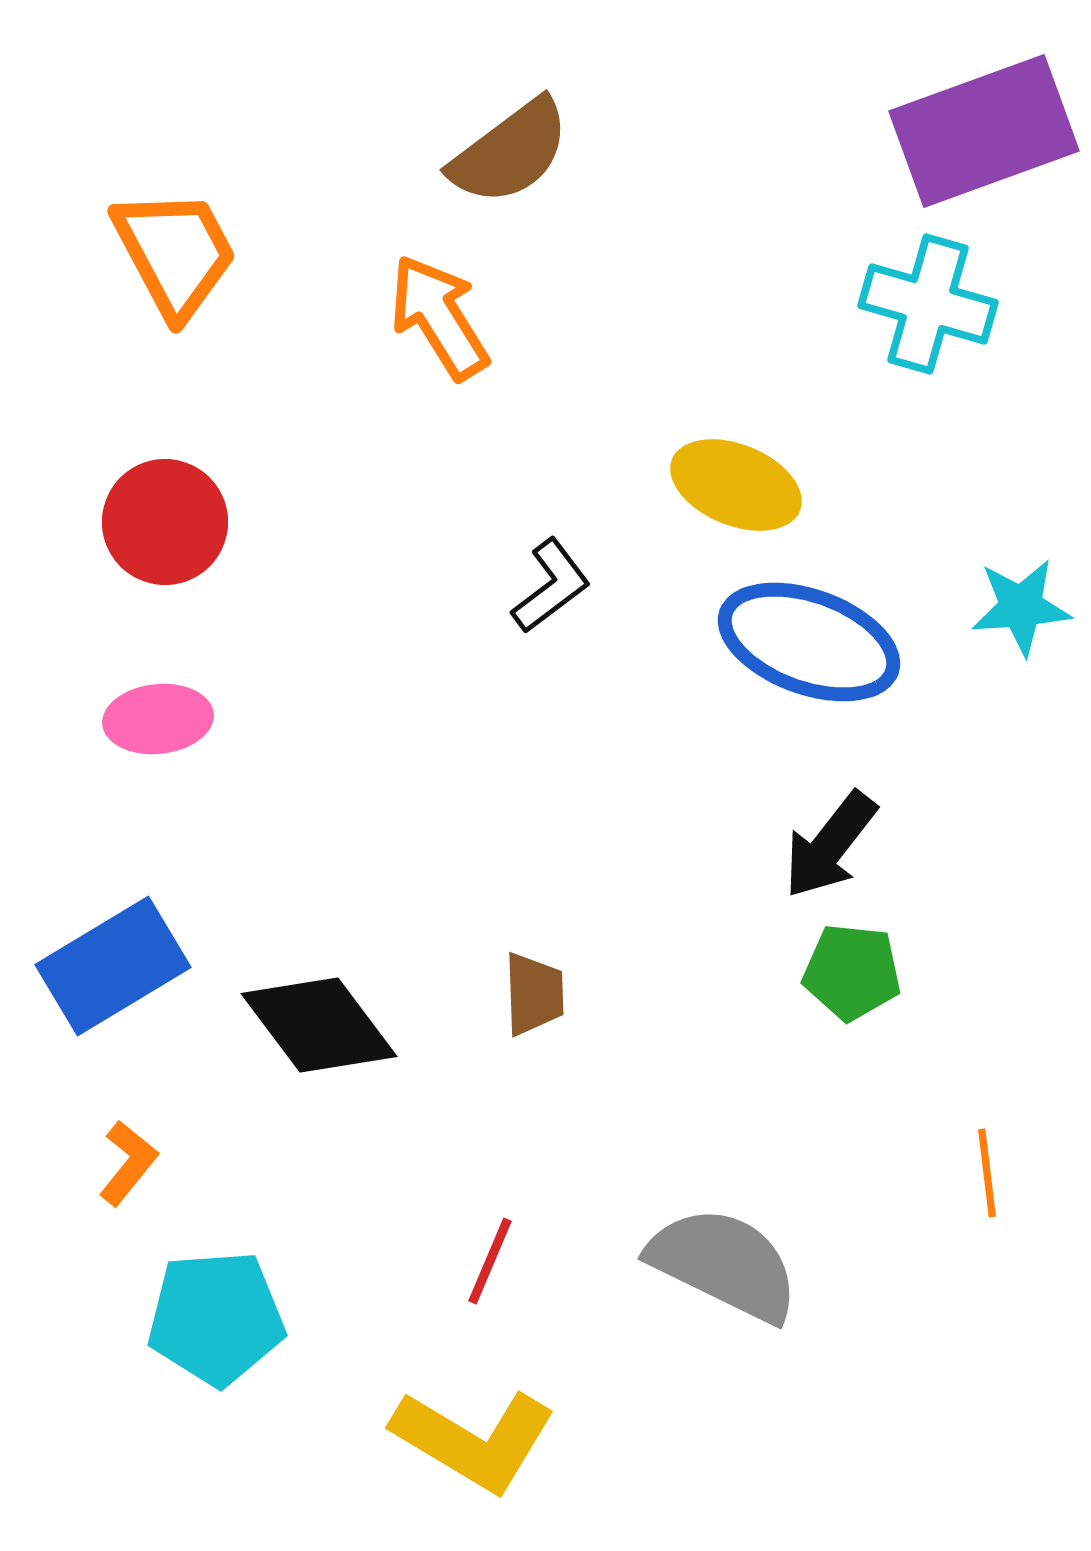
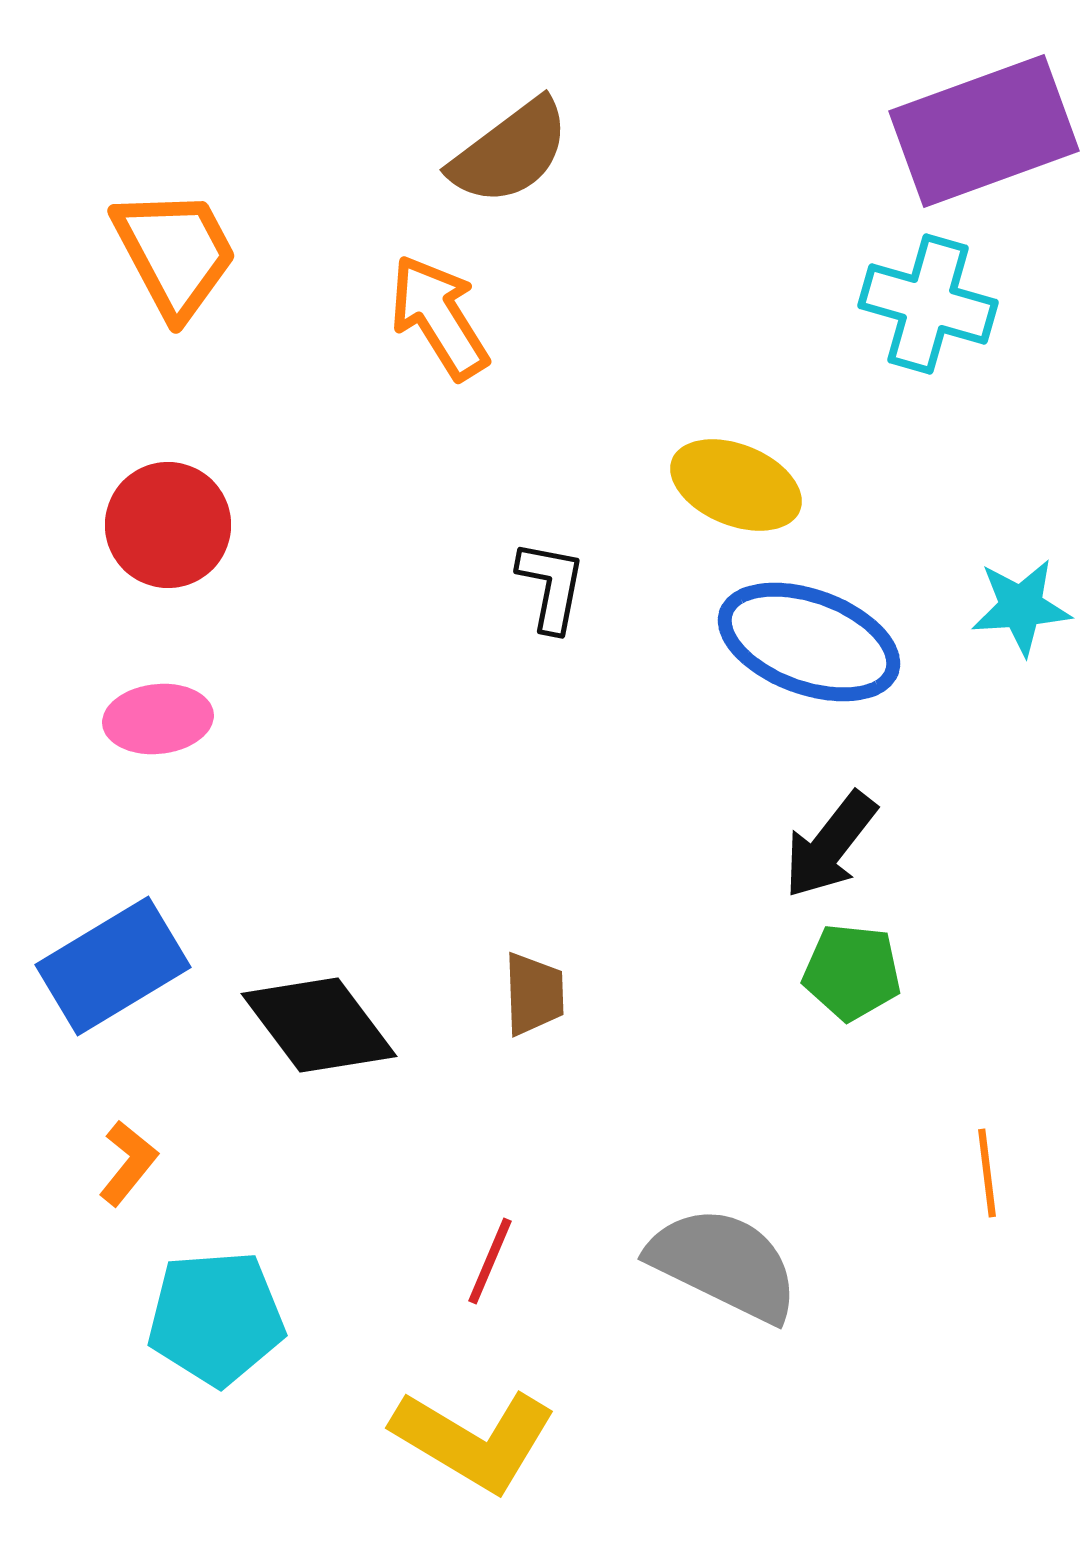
red circle: moved 3 px right, 3 px down
black L-shape: rotated 42 degrees counterclockwise
